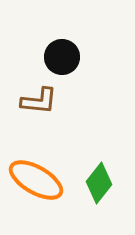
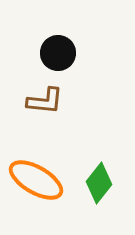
black circle: moved 4 px left, 4 px up
brown L-shape: moved 6 px right
